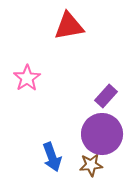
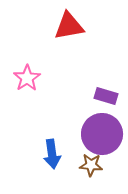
purple rectangle: rotated 65 degrees clockwise
blue arrow: moved 3 px up; rotated 12 degrees clockwise
brown star: rotated 10 degrees clockwise
